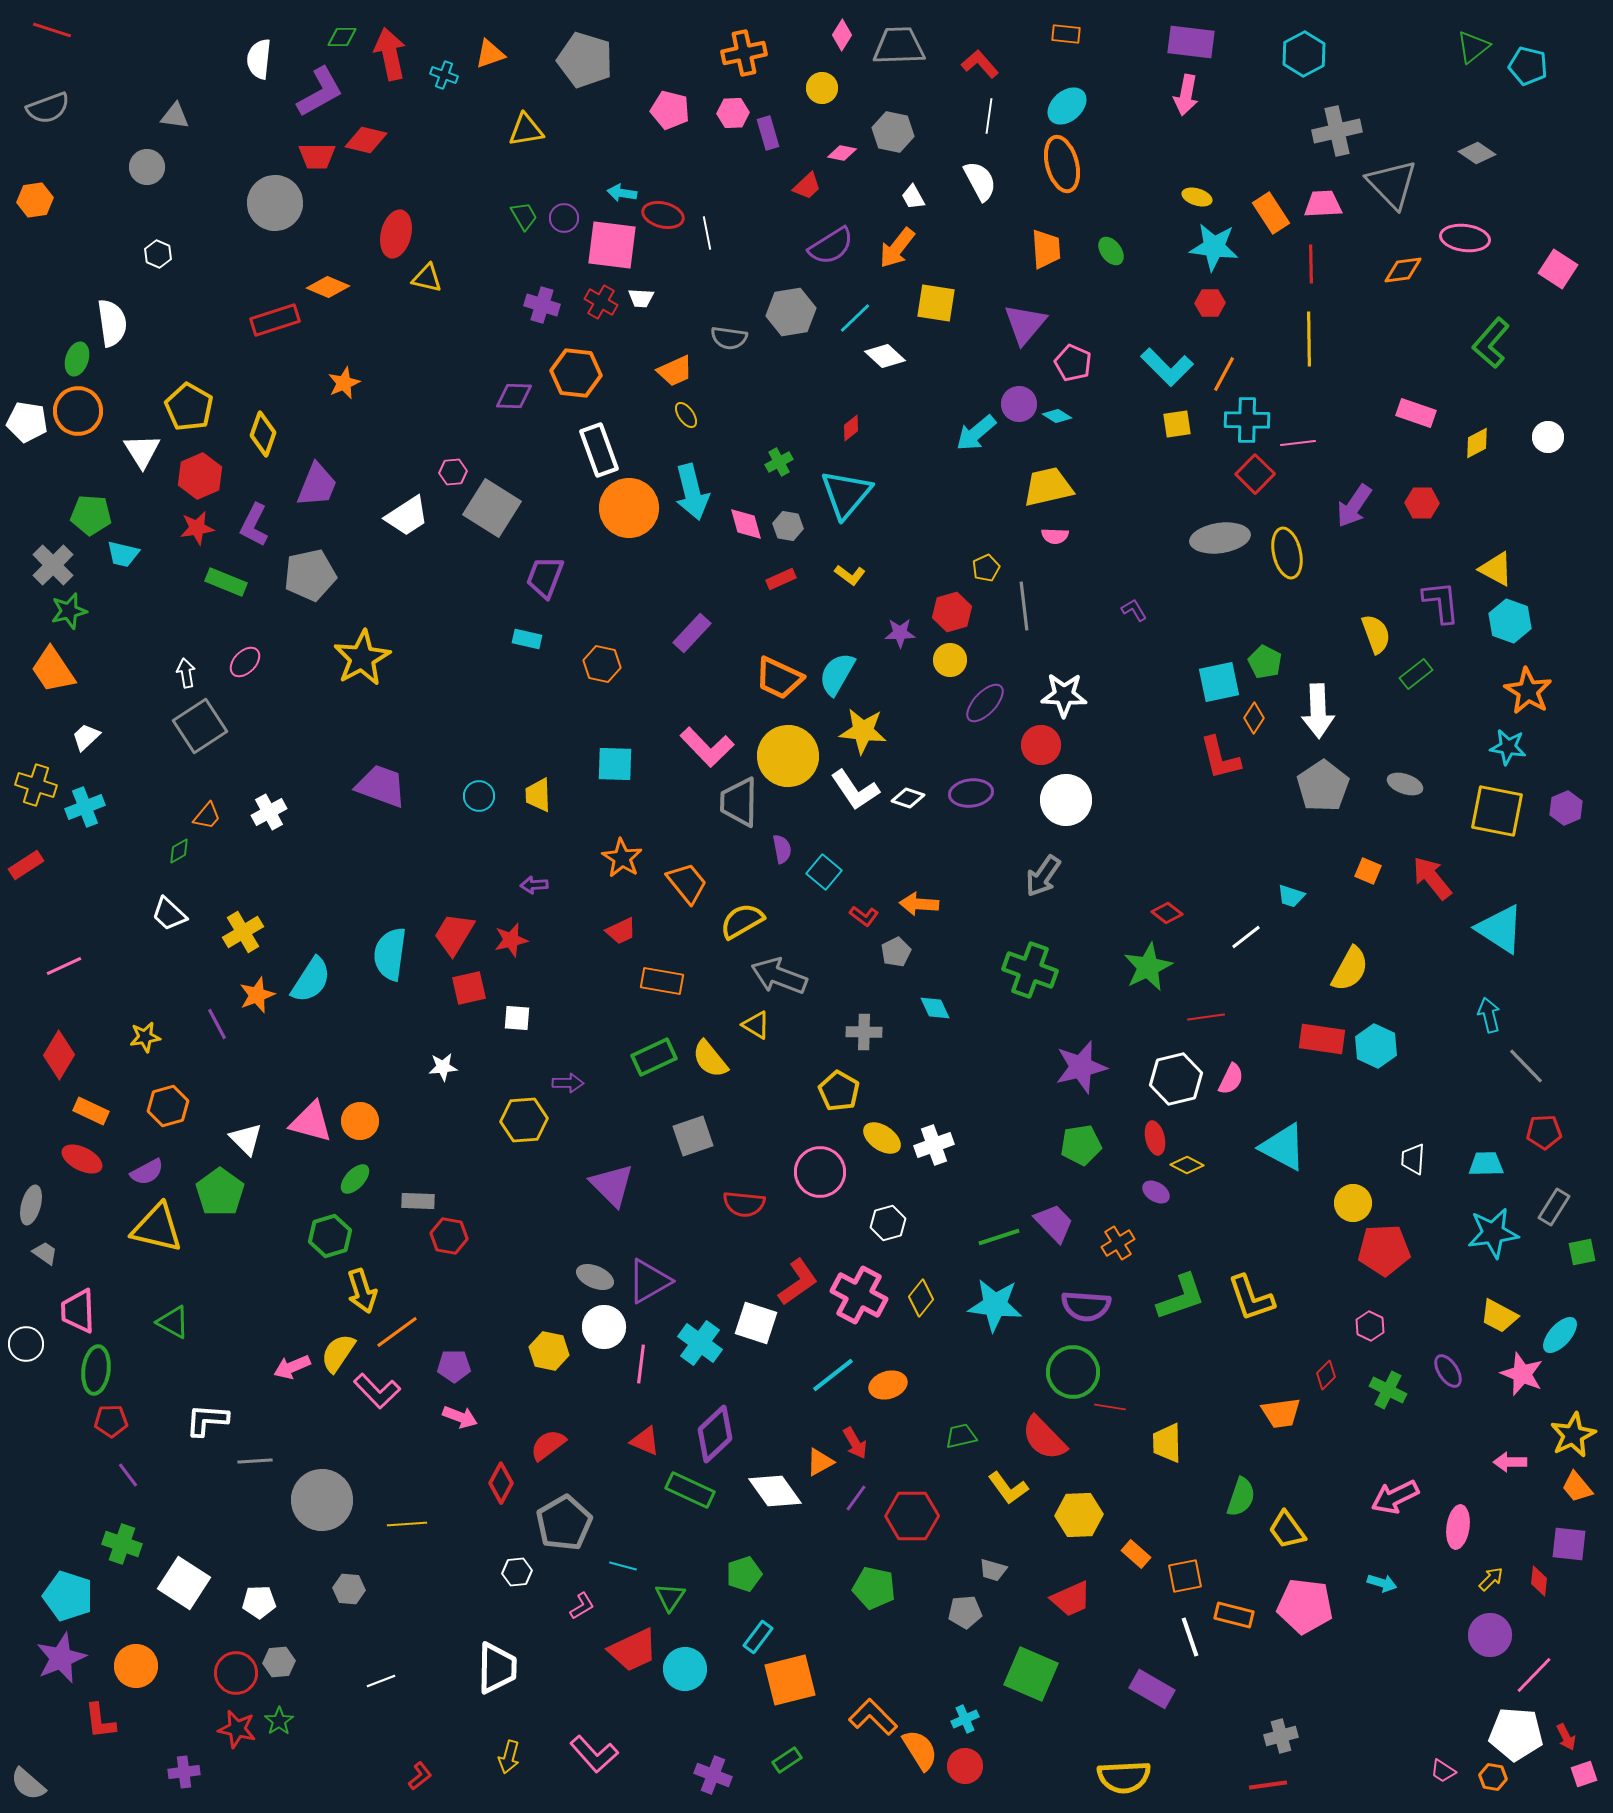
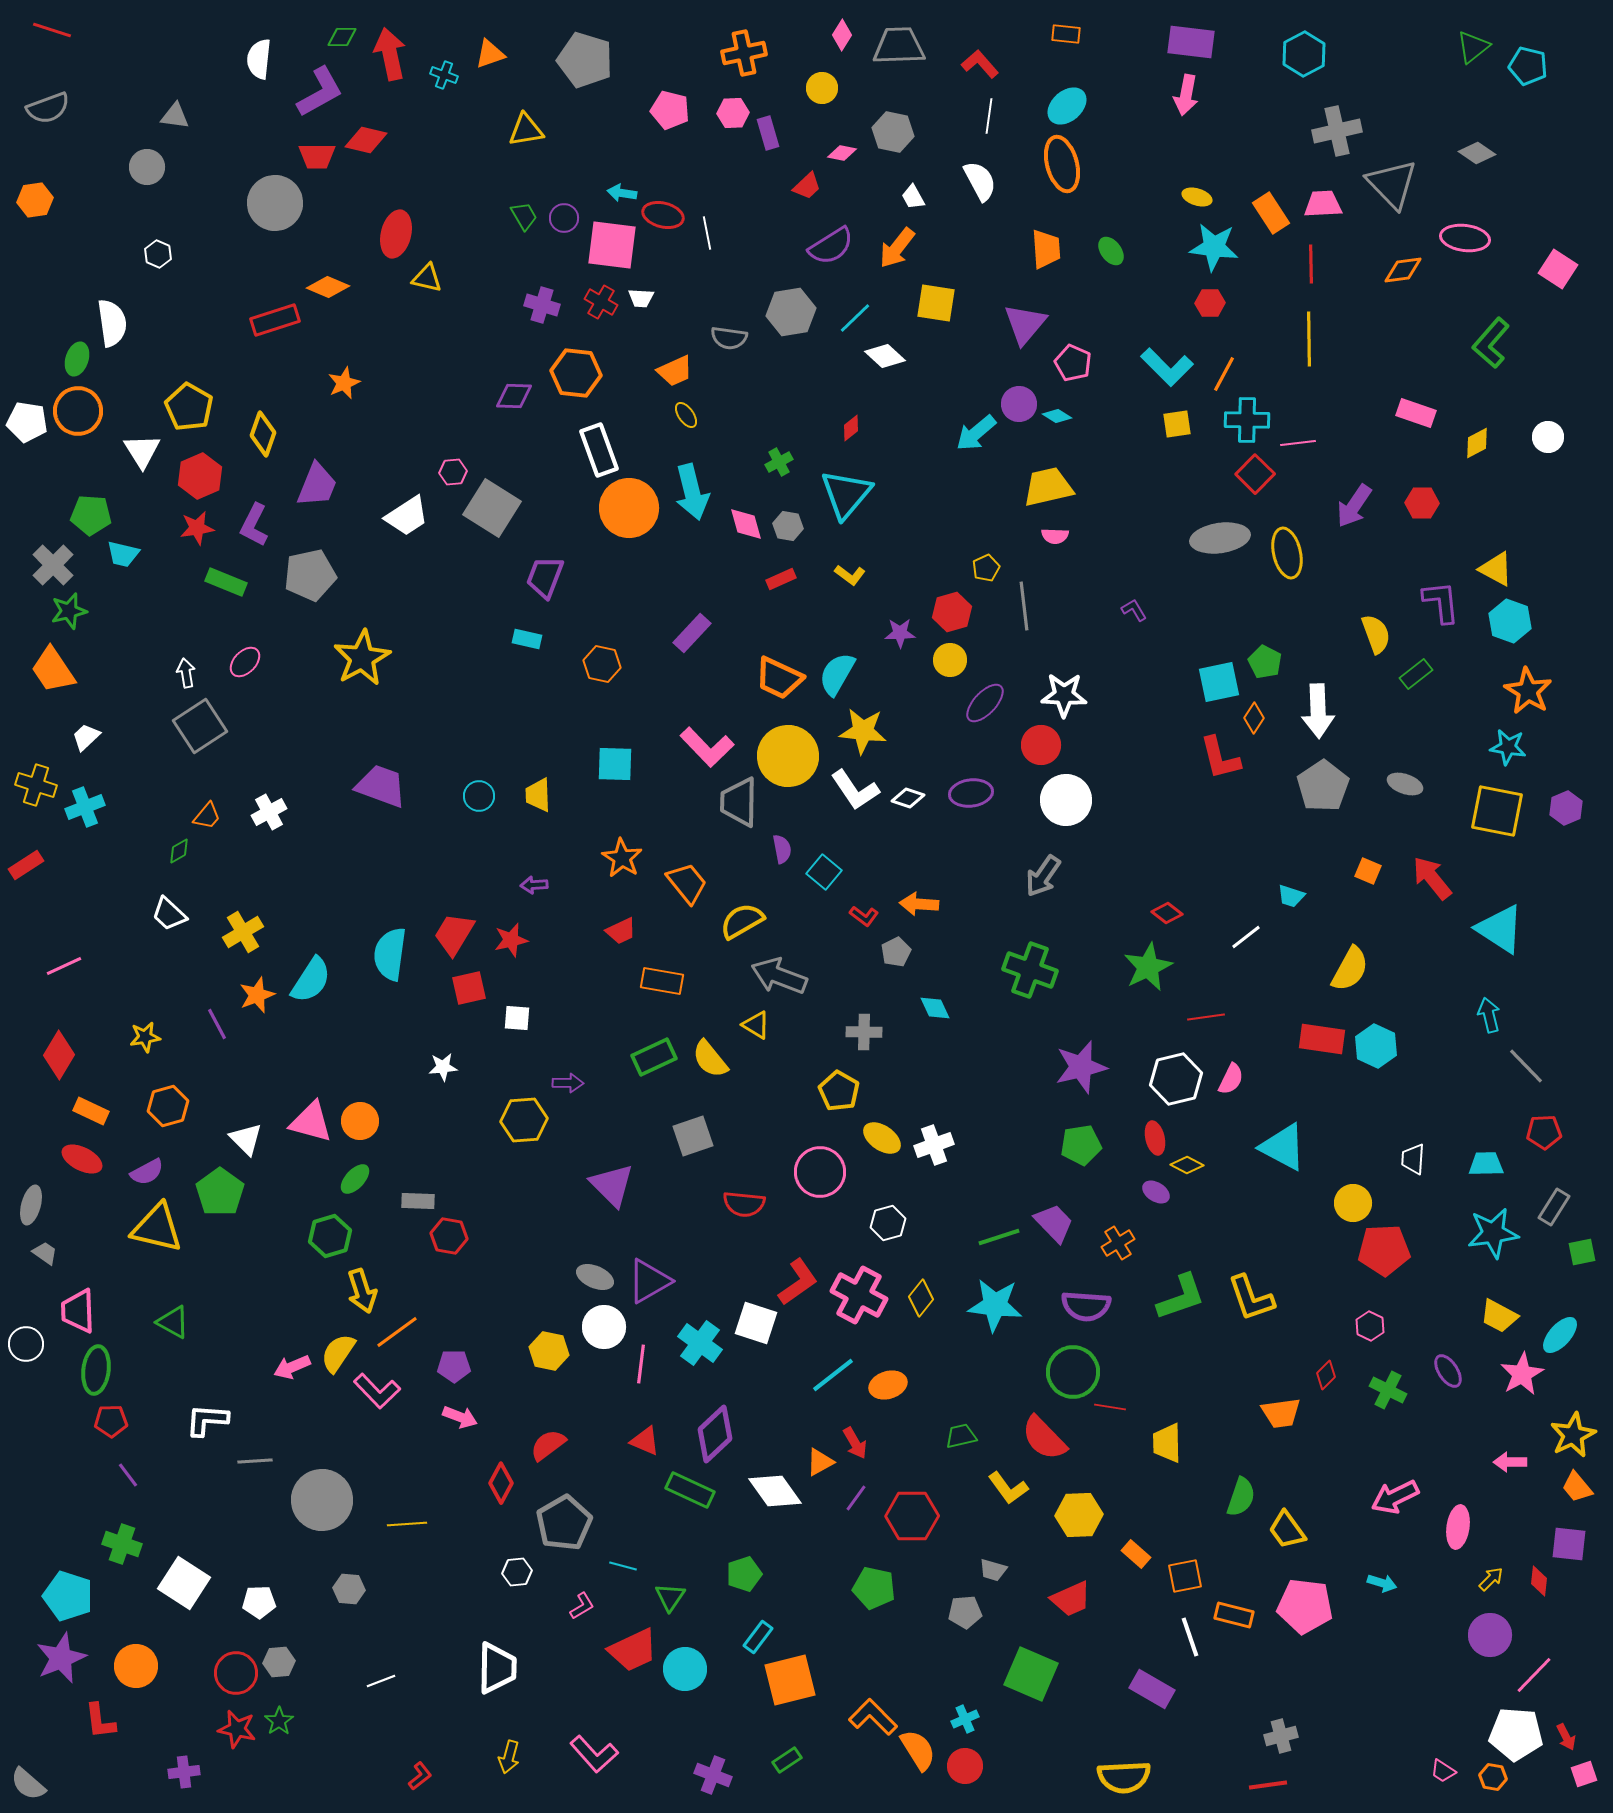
pink star at (1522, 1374): rotated 21 degrees clockwise
orange semicircle at (920, 1750): moved 2 px left
